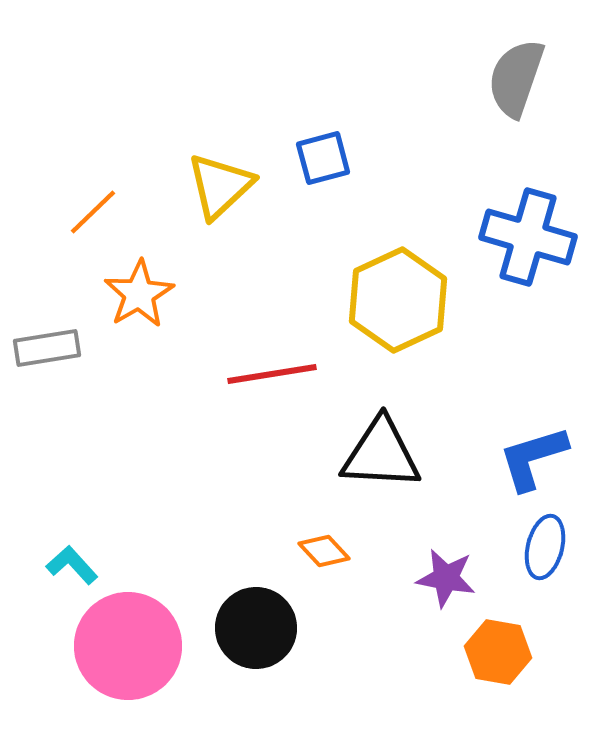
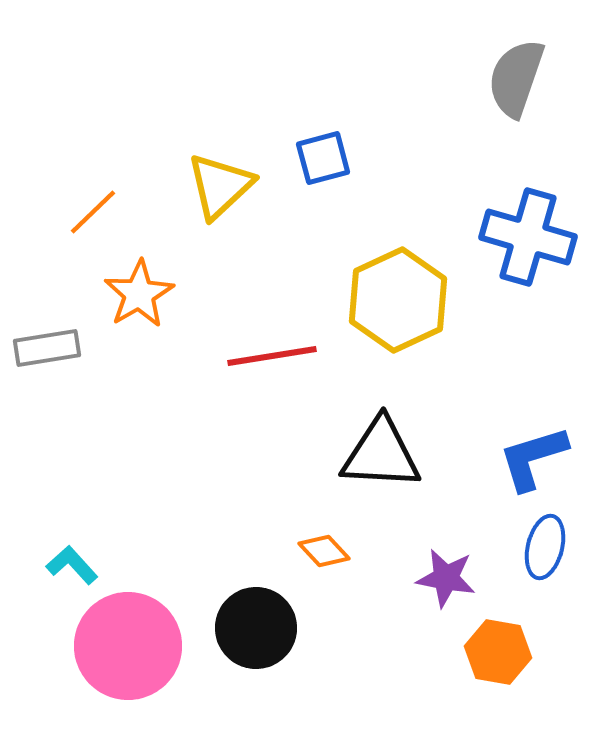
red line: moved 18 px up
